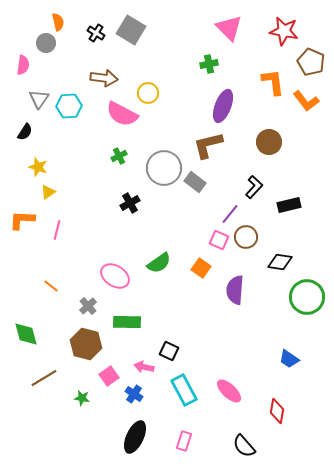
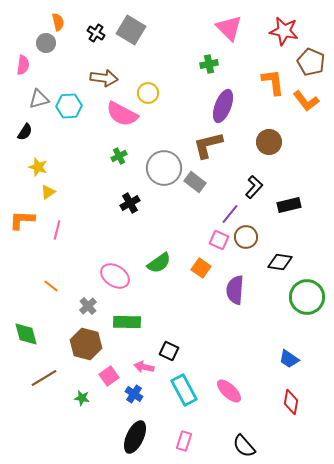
gray triangle at (39, 99): rotated 40 degrees clockwise
red diamond at (277, 411): moved 14 px right, 9 px up
